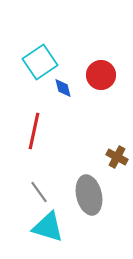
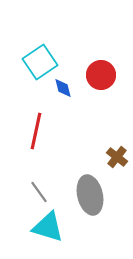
red line: moved 2 px right
brown cross: rotated 10 degrees clockwise
gray ellipse: moved 1 px right
